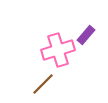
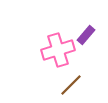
brown line: moved 28 px right, 1 px down
